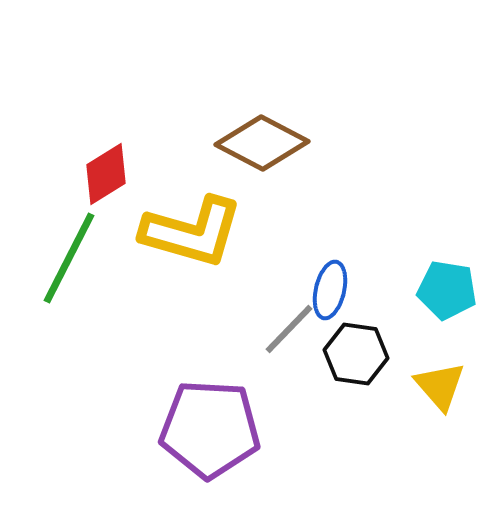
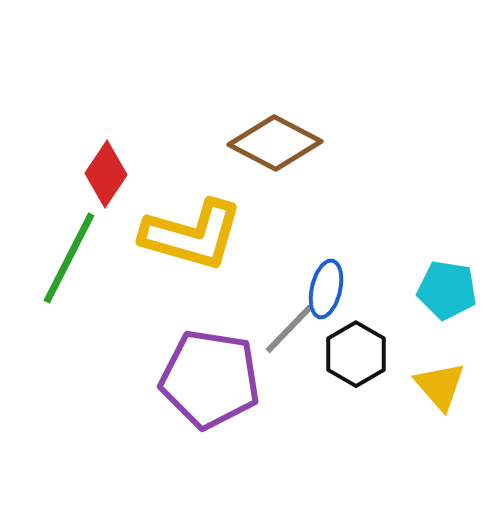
brown diamond: moved 13 px right
red diamond: rotated 24 degrees counterclockwise
yellow L-shape: moved 3 px down
blue ellipse: moved 4 px left, 1 px up
black hexagon: rotated 22 degrees clockwise
purple pentagon: moved 50 px up; rotated 6 degrees clockwise
